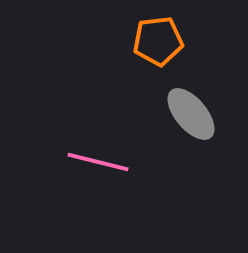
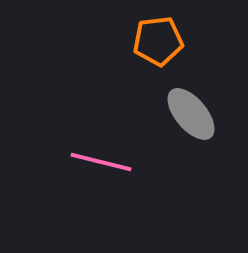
pink line: moved 3 px right
